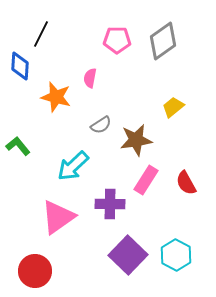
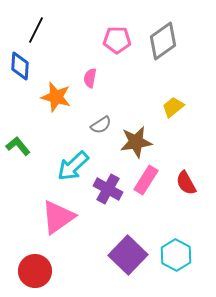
black line: moved 5 px left, 4 px up
brown star: moved 2 px down
purple cross: moved 2 px left, 15 px up; rotated 28 degrees clockwise
